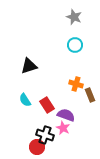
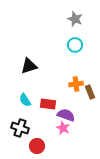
gray star: moved 1 px right, 2 px down
orange cross: rotated 24 degrees counterclockwise
brown rectangle: moved 3 px up
red rectangle: moved 1 px right, 1 px up; rotated 49 degrees counterclockwise
black cross: moved 25 px left, 7 px up
red circle: moved 1 px up
